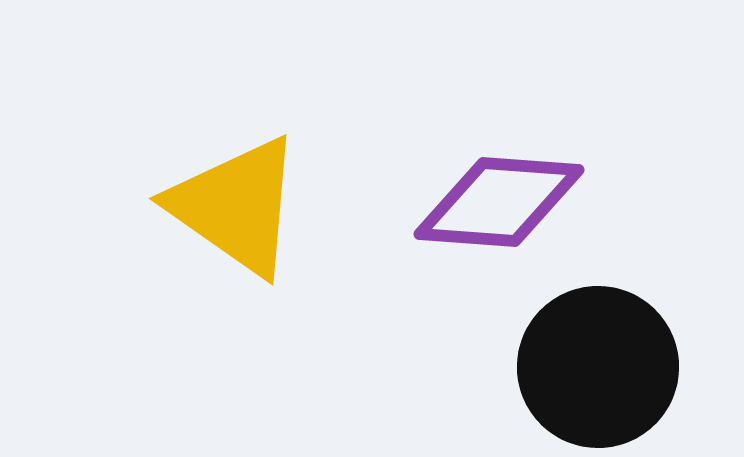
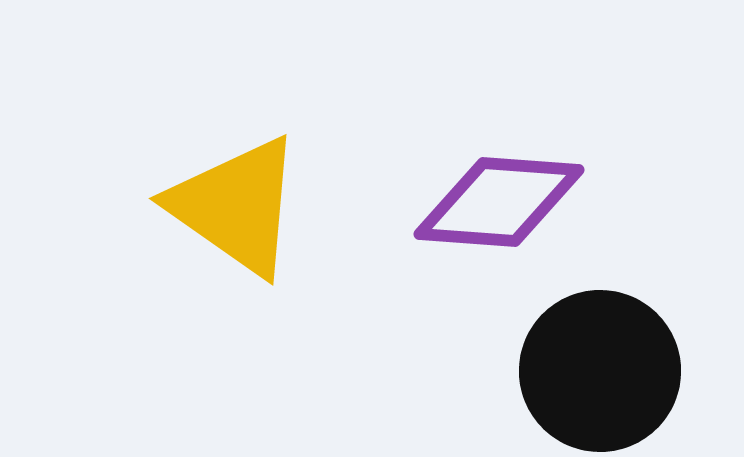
black circle: moved 2 px right, 4 px down
